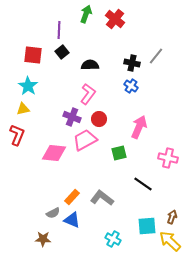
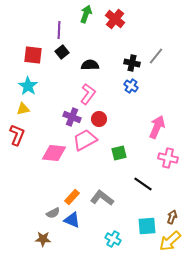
pink arrow: moved 18 px right
yellow arrow: rotated 85 degrees counterclockwise
